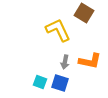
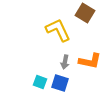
brown square: moved 1 px right
